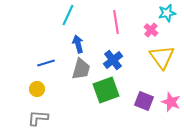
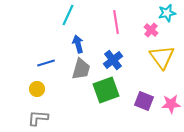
pink star: moved 2 px down; rotated 24 degrees counterclockwise
